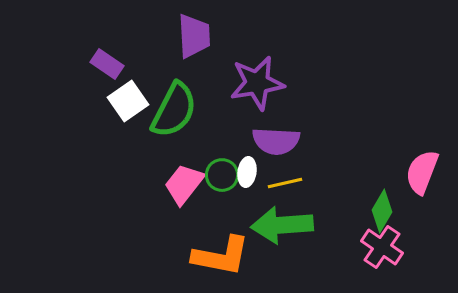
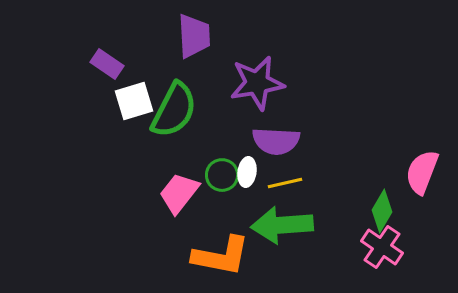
white square: moved 6 px right; rotated 18 degrees clockwise
pink trapezoid: moved 5 px left, 9 px down
